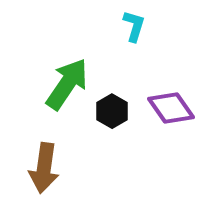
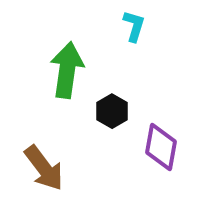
green arrow: moved 14 px up; rotated 26 degrees counterclockwise
purple diamond: moved 10 px left, 39 px down; rotated 45 degrees clockwise
brown arrow: rotated 45 degrees counterclockwise
